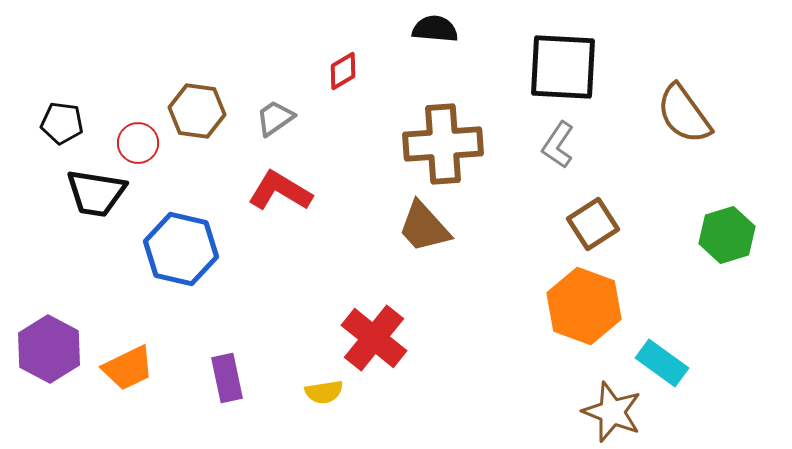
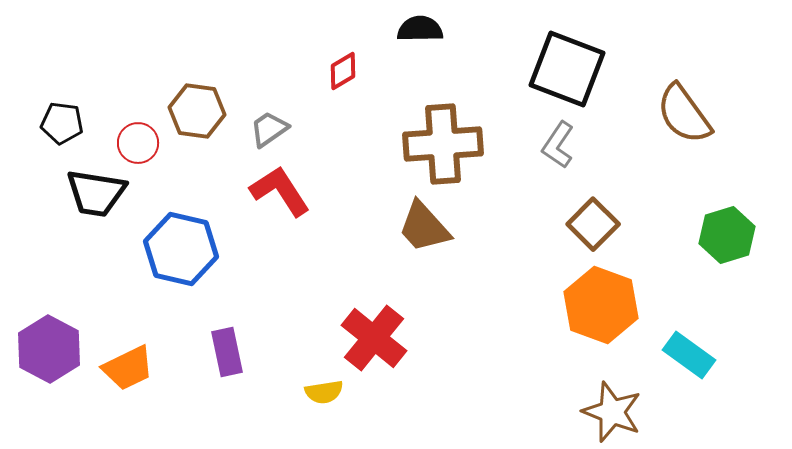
black semicircle: moved 15 px left; rotated 6 degrees counterclockwise
black square: moved 4 px right, 2 px down; rotated 18 degrees clockwise
gray trapezoid: moved 6 px left, 11 px down
red L-shape: rotated 26 degrees clockwise
brown square: rotated 12 degrees counterclockwise
orange hexagon: moved 17 px right, 1 px up
cyan rectangle: moved 27 px right, 8 px up
purple rectangle: moved 26 px up
